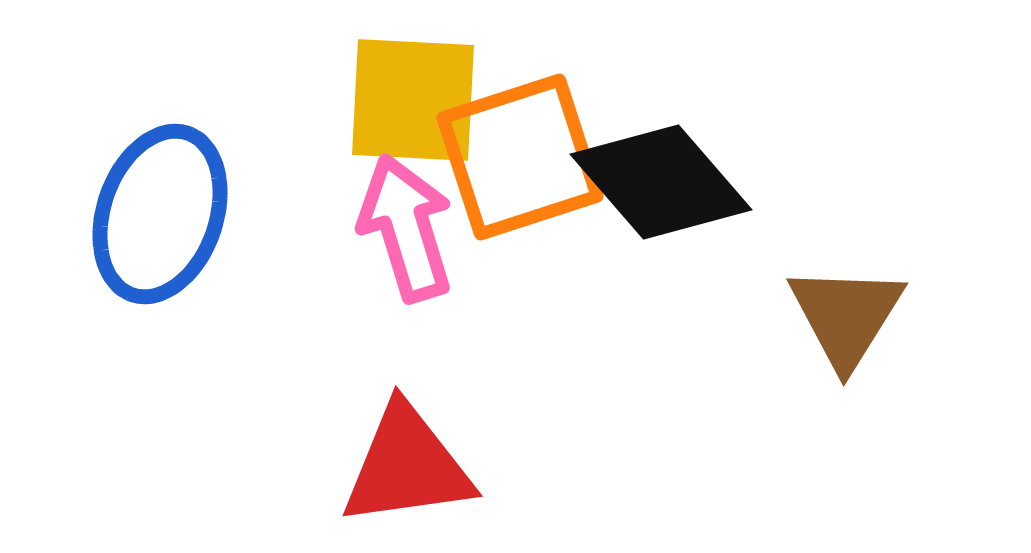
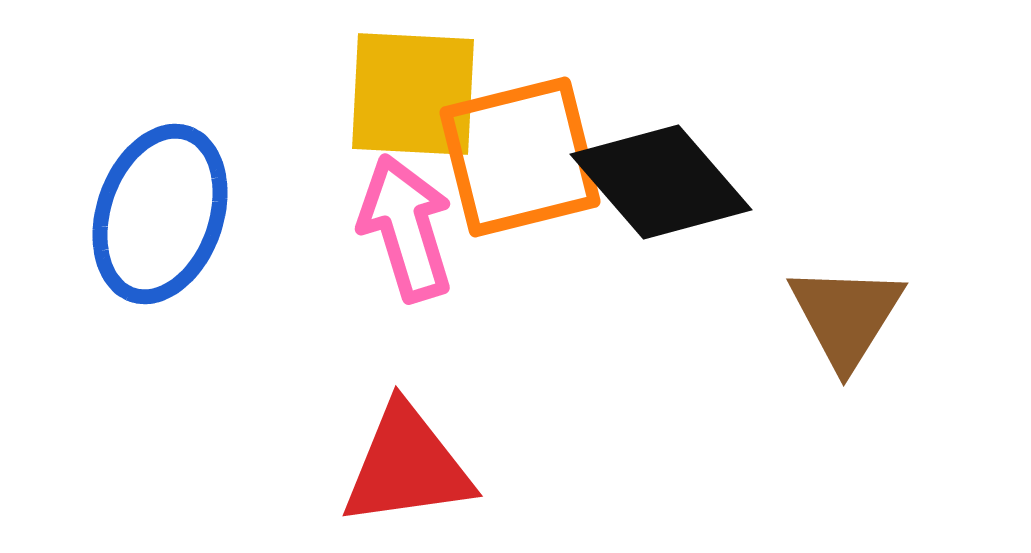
yellow square: moved 6 px up
orange square: rotated 4 degrees clockwise
